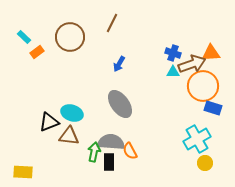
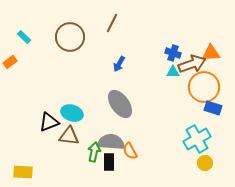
orange rectangle: moved 27 px left, 10 px down
orange circle: moved 1 px right, 1 px down
